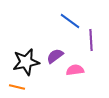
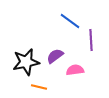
orange line: moved 22 px right
